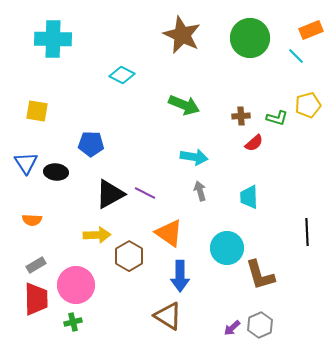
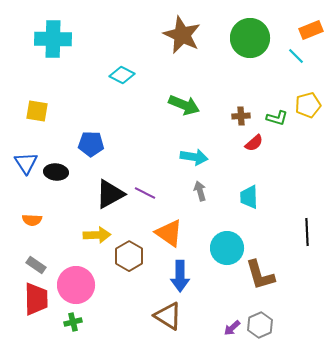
gray rectangle: rotated 66 degrees clockwise
